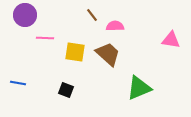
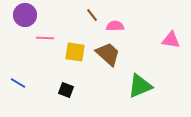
blue line: rotated 21 degrees clockwise
green triangle: moved 1 px right, 2 px up
